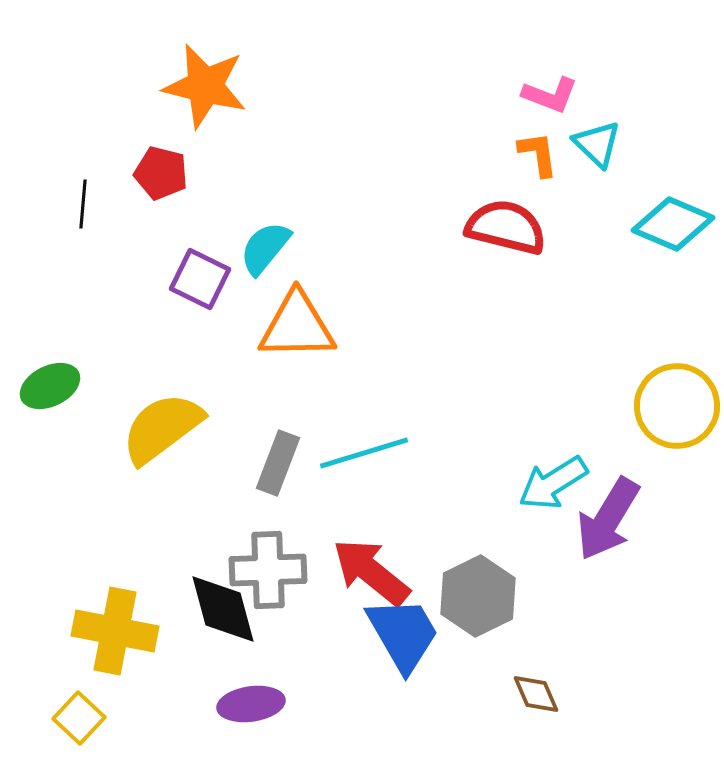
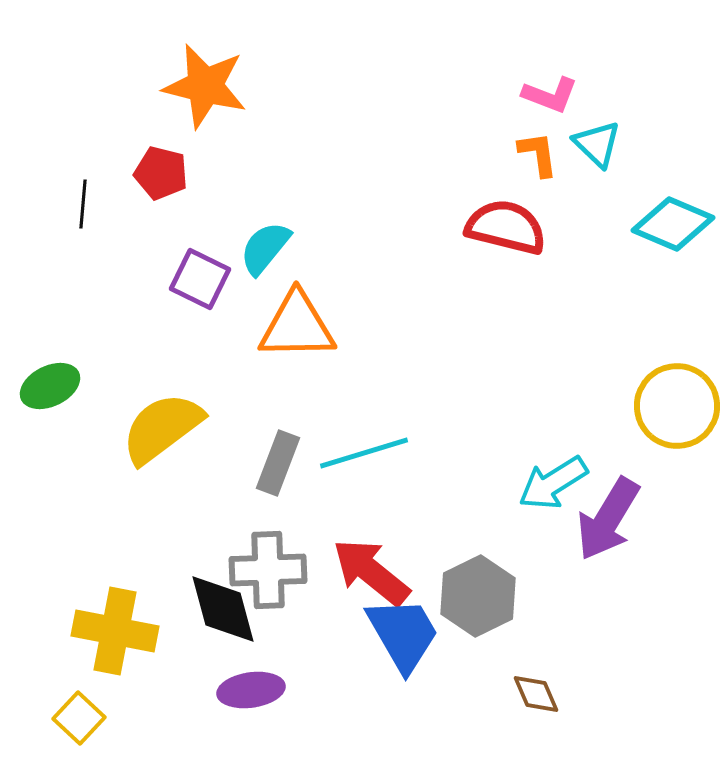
purple ellipse: moved 14 px up
